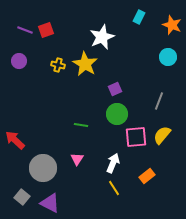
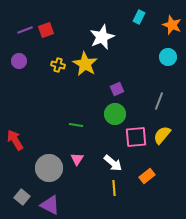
purple line: rotated 42 degrees counterclockwise
purple square: moved 2 px right
green circle: moved 2 px left
green line: moved 5 px left
red arrow: rotated 15 degrees clockwise
white arrow: rotated 108 degrees clockwise
gray circle: moved 6 px right
yellow line: rotated 28 degrees clockwise
purple triangle: moved 2 px down
